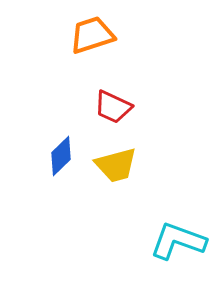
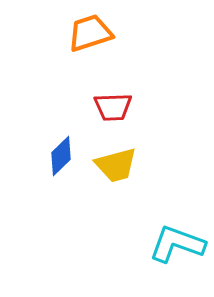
orange trapezoid: moved 2 px left, 2 px up
red trapezoid: rotated 27 degrees counterclockwise
cyan L-shape: moved 1 px left, 3 px down
